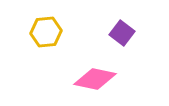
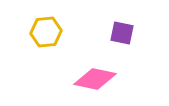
purple square: rotated 25 degrees counterclockwise
